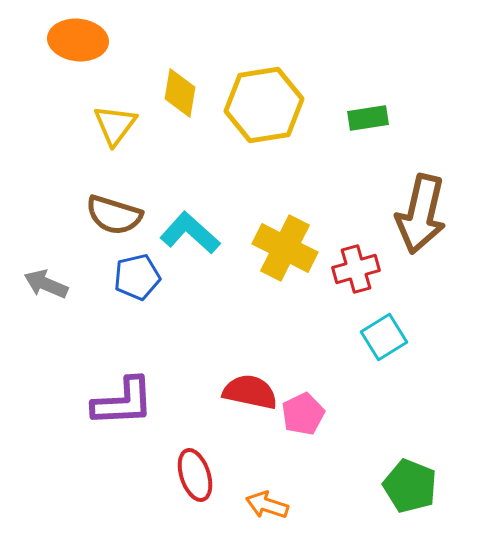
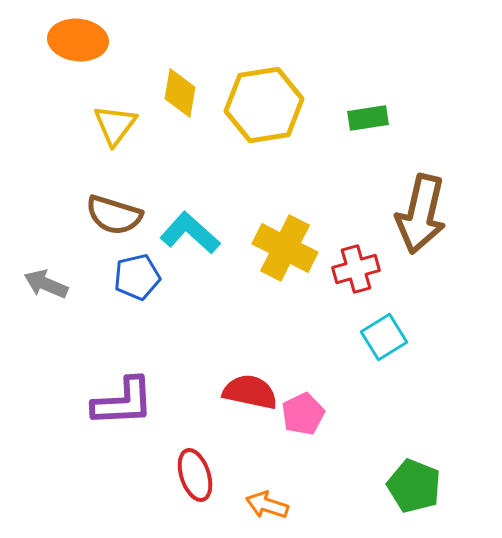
green pentagon: moved 4 px right
